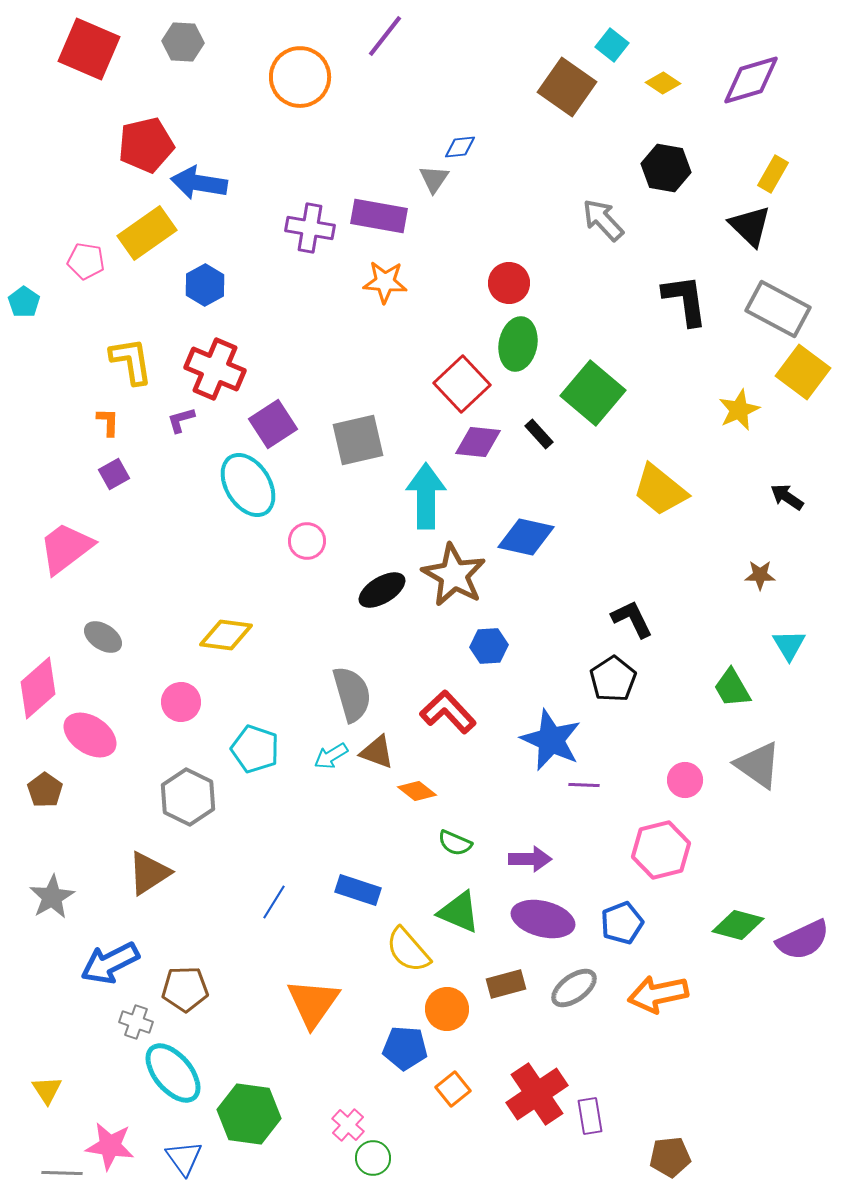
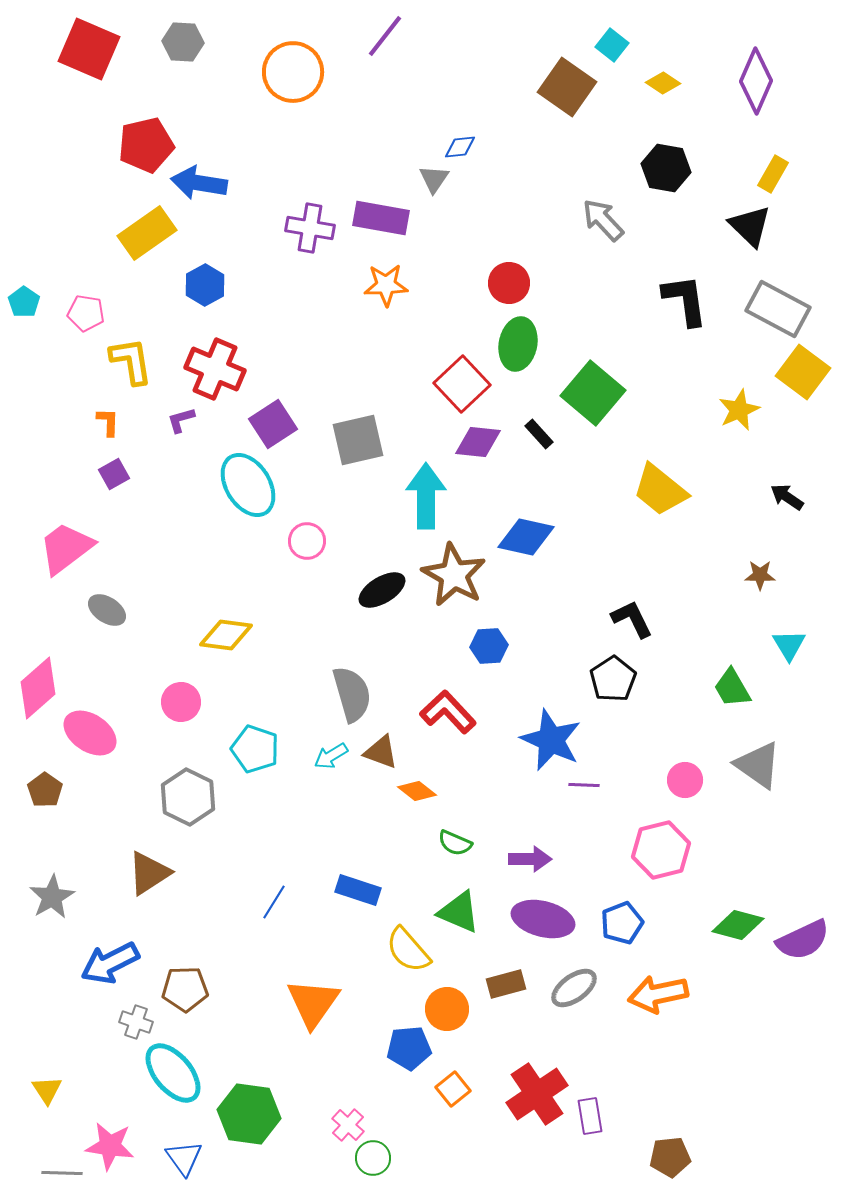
orange circle at (300, 77): moved 7 px left, 5 px up
purple diamond at (751, 80): moved 5 px right, 1 px down; rotated 50 degrees counterclockwise
purple rectangle at (379, 216): moved 2 px right, 2 px down
pink pentagon at (86, 261): moved 52 px down
orange star at (385, 282): moved 1 px right, 3 px down; rotated 6 degrees counterclockwise
gray ellipse at (103, 637): moved 4 px right, 27 px up
pink ellipse at (90, 735): moved 2 px up
brown triangle at (377, 752): moved 4 px right
blue pentagon at (405, 1048): moved 4 px right; rotated 9 degrees counterclockwise
